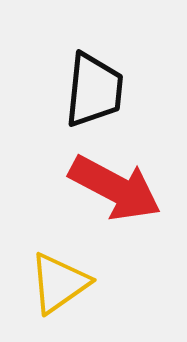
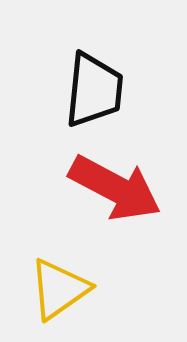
yellow triangle: moved 6 px down
